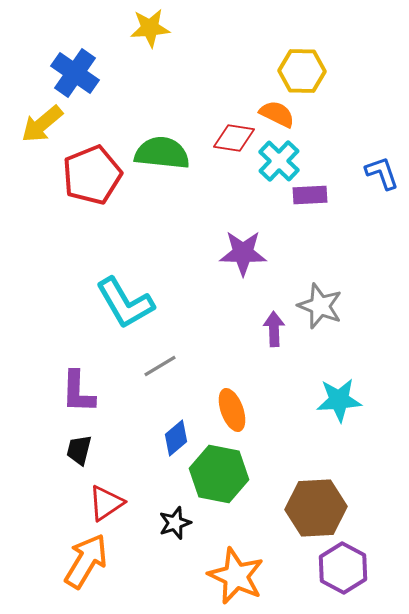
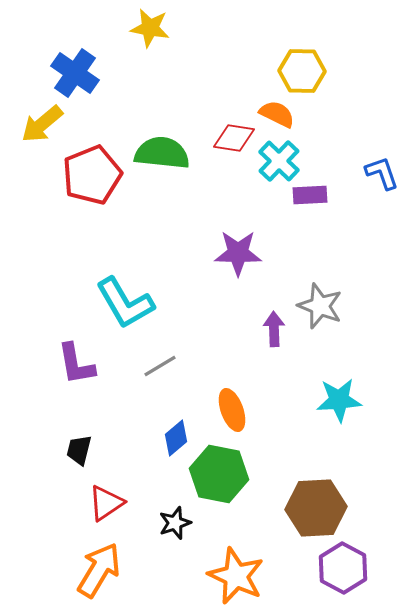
yellow star: rotated 15 degrees clockwise
purple star: moved 5 px left
purple L-shape: moved 2 px left, 28 px up; rotated 12 degrees counterclockwise
orange arrow: moved 13 px right, 9 px down
